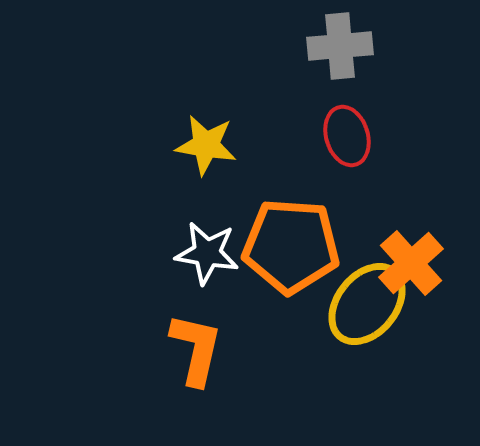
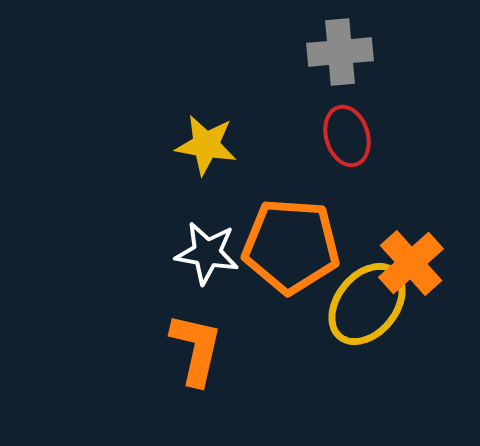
gray cross: moved 6 px down
